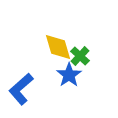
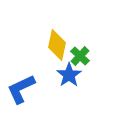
yellow diamond: moved 1 px left, 2 px up; rotated 28 degrees clockwise
blue L-shape: rotated 16 degrees clockwise
